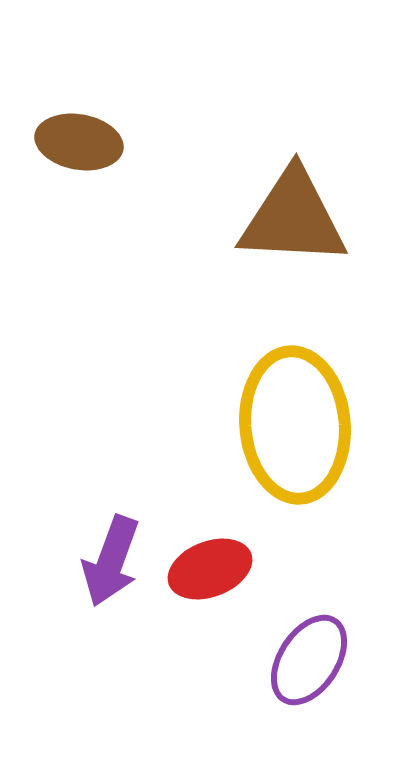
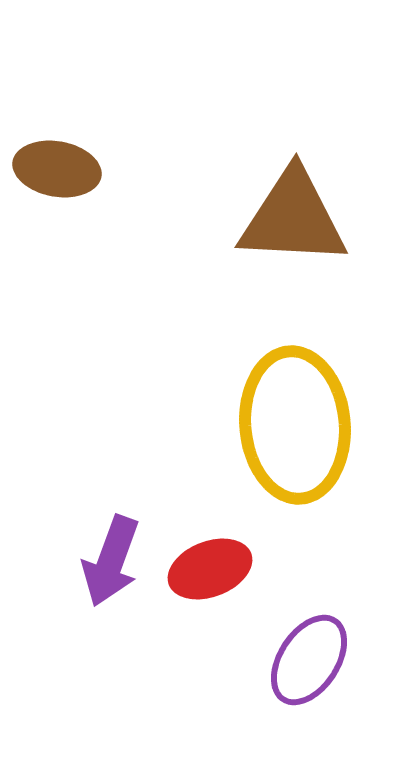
brown ellipse: moved 22 px left, 27 px down
